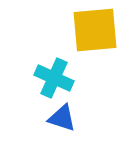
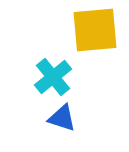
cyan cross: moved 1 px left, 1 px up; rotated 27 degrees clockwise
